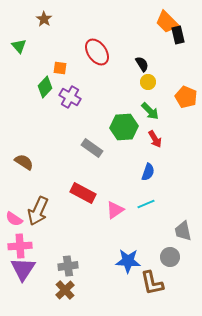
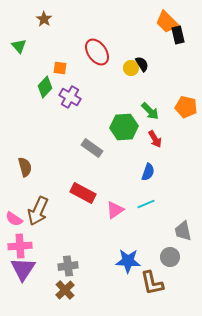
yellow circle: moved 17 px left, 14 px up
orange pentagon: moved 10 px down; rotated 10 degrees counterclockwise
brown semicircle: moved 1 px right, 5 px down; rotated 42 degrees clockwise
